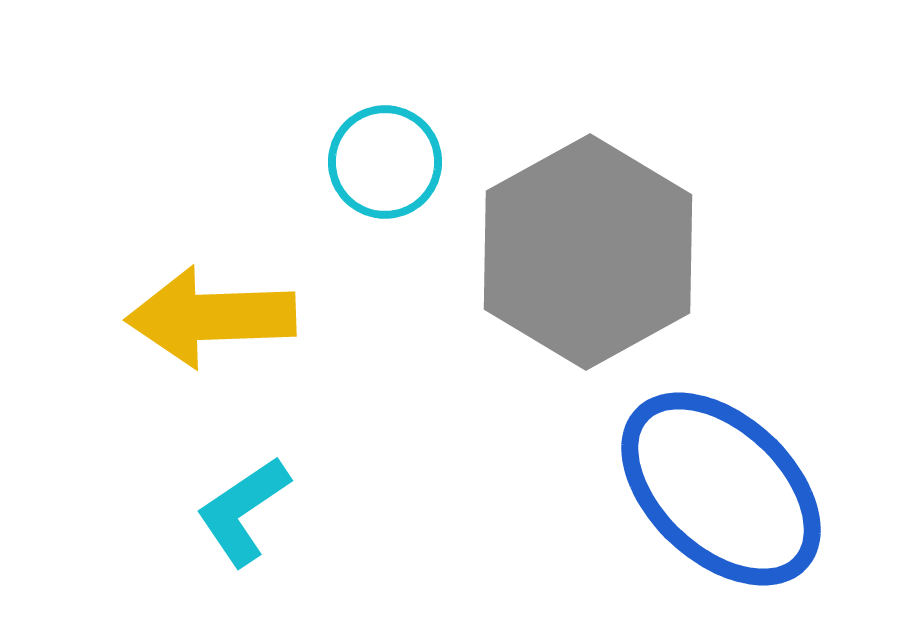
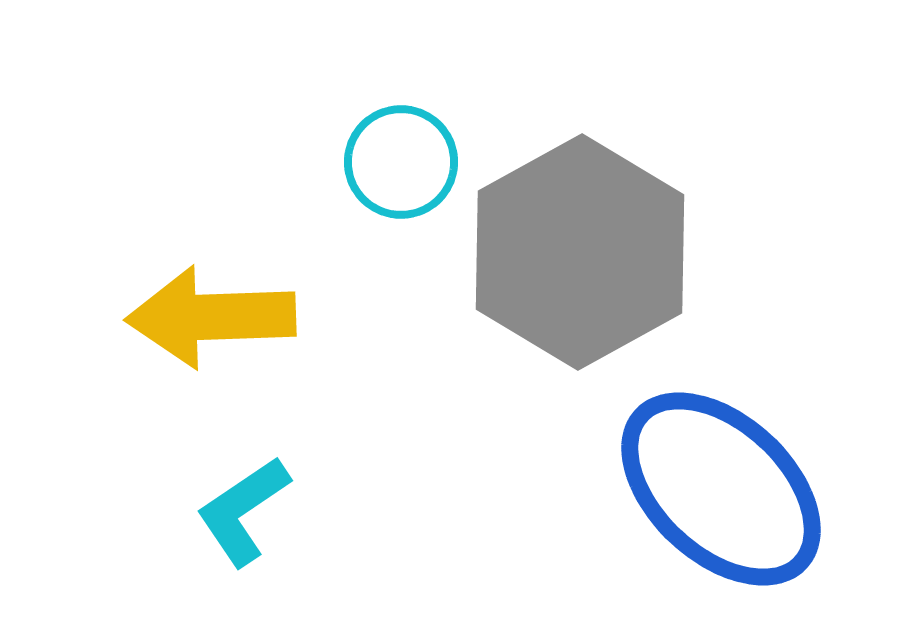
cyan circle: moved 16 px right
gray hexagon: moved 8 px left
